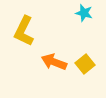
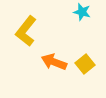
cyan star: moved 2 px left, 1 px up
yellow L-shape: moved 2 px right; rotated 12 degrees clockwise
